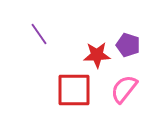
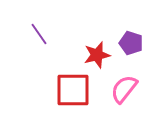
purple pentagon: moved 3 px right, 2 px up
red star: rotated 12 degrees counterclockwise
red square: moved 1 px left
